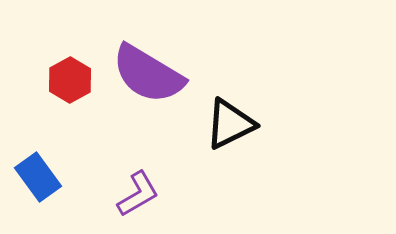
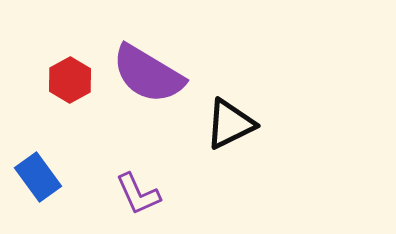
purple L-shape: rotated 96 degrees clockwise
